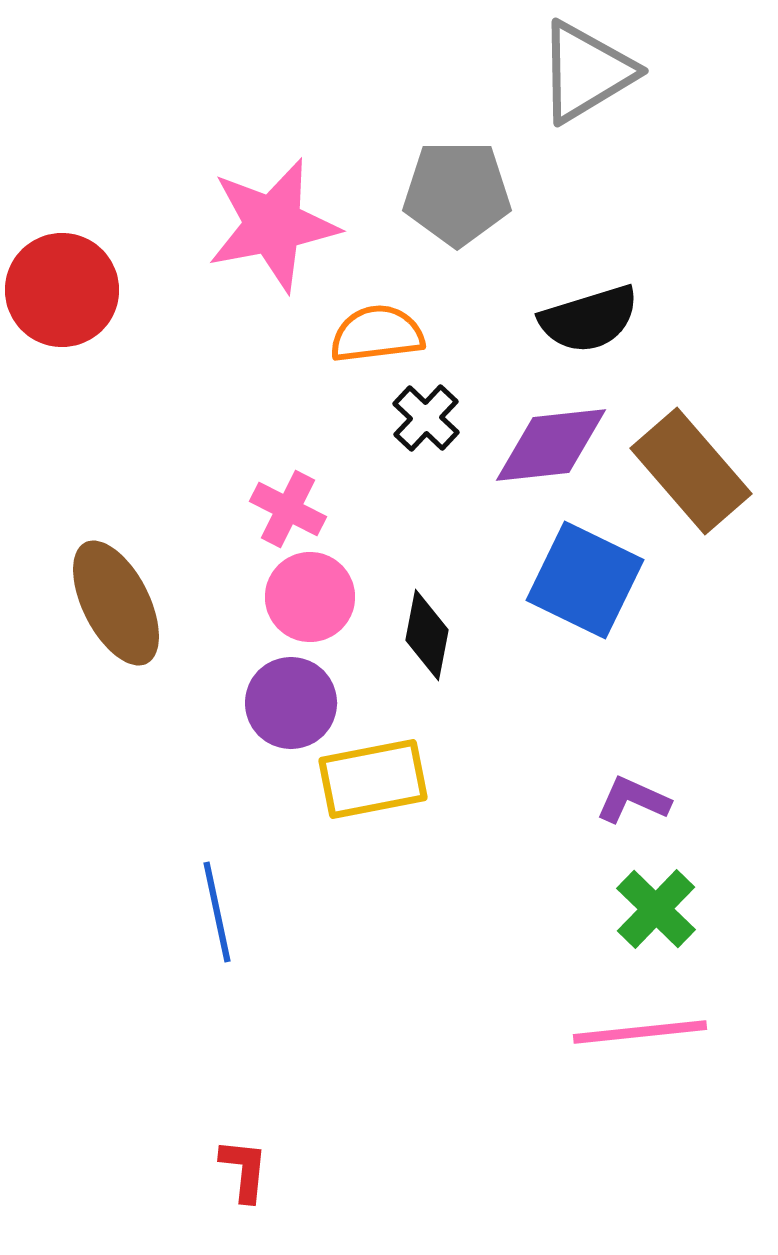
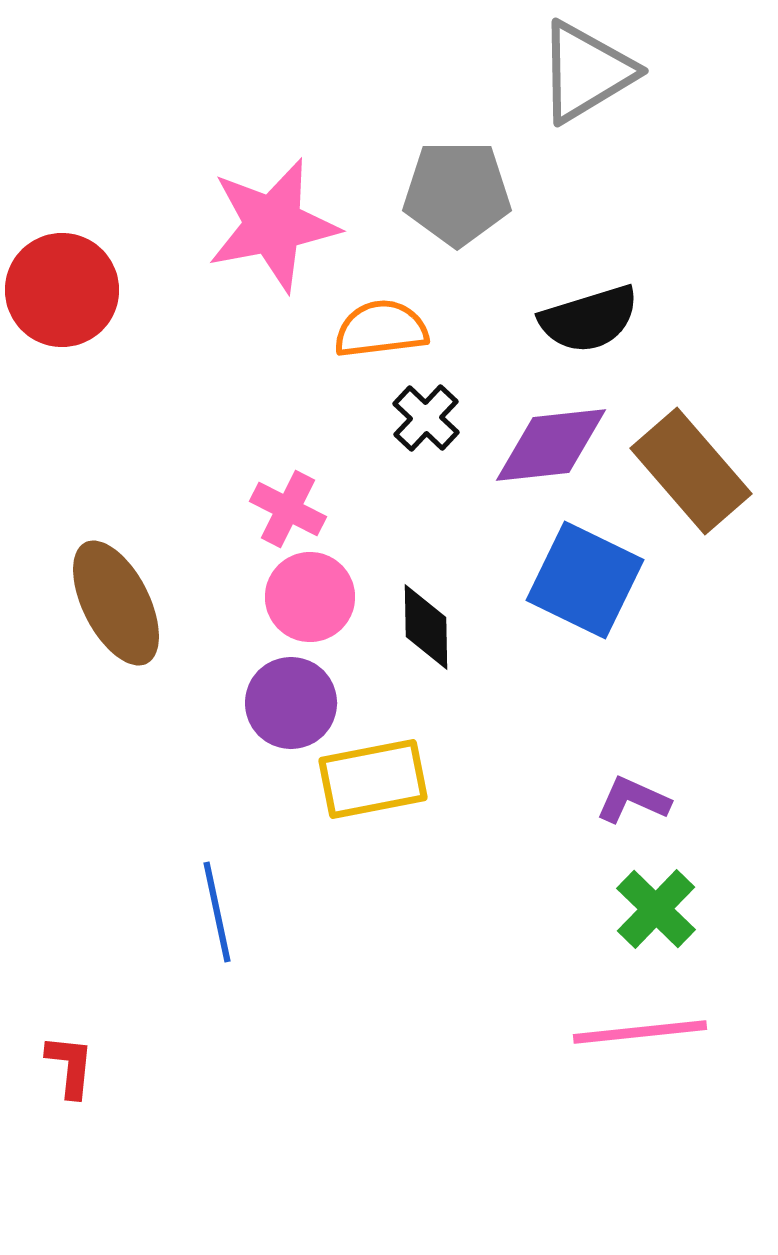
orange semicircle: moved 4 px right, 5 px up
black diamond: moved 1 px left, 8 px up; rotated 12 degrees counterclockwise
red L-shape: moved 174 px left, 104 px up
